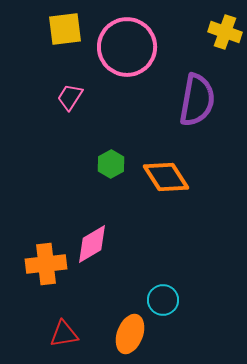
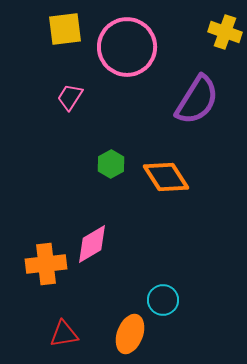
purple semicircle: rotated 22 degrees clockwise
